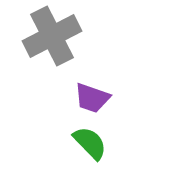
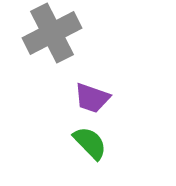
gray cross: moved 3 px up
